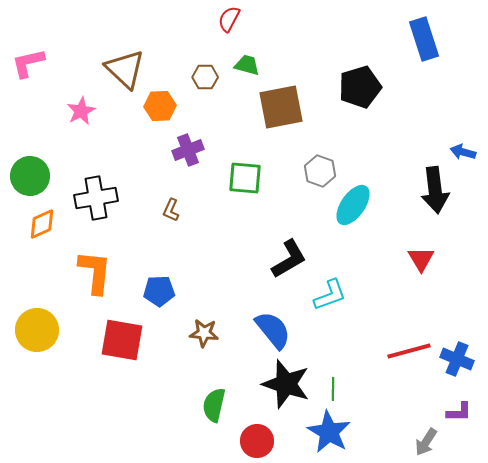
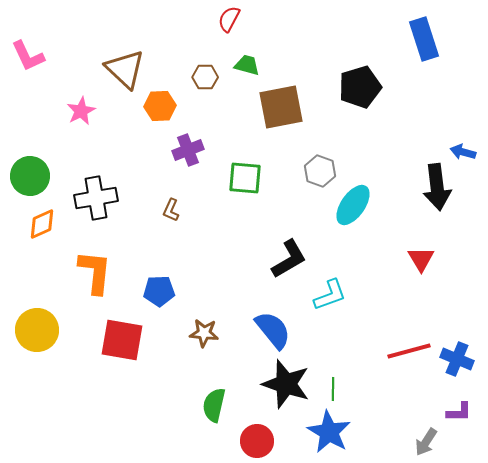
pink L-shape: moved 7 px up; rotated 102 degrees counterclockwise
black arrow: moved 2 px right, 3 px up
